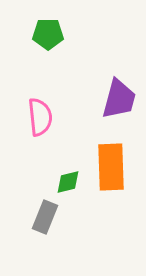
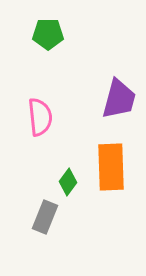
green diamond: rotated 40 degrees counterclockwise
